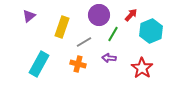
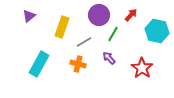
cyan hexagon: moved 6 px right; rotated 25 degrees counterclockwise
purple arrow: rotated 40 degrees clockwise
